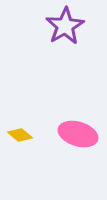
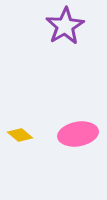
pink ellipse: rotated 27 degrees counterclockwise
